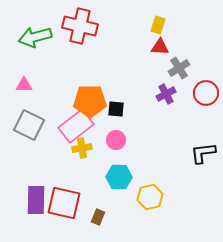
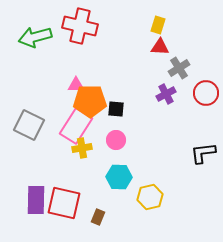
pink triangle: moved 52 px right
pink rectangle: rotated 20 degrees counterclockwise
